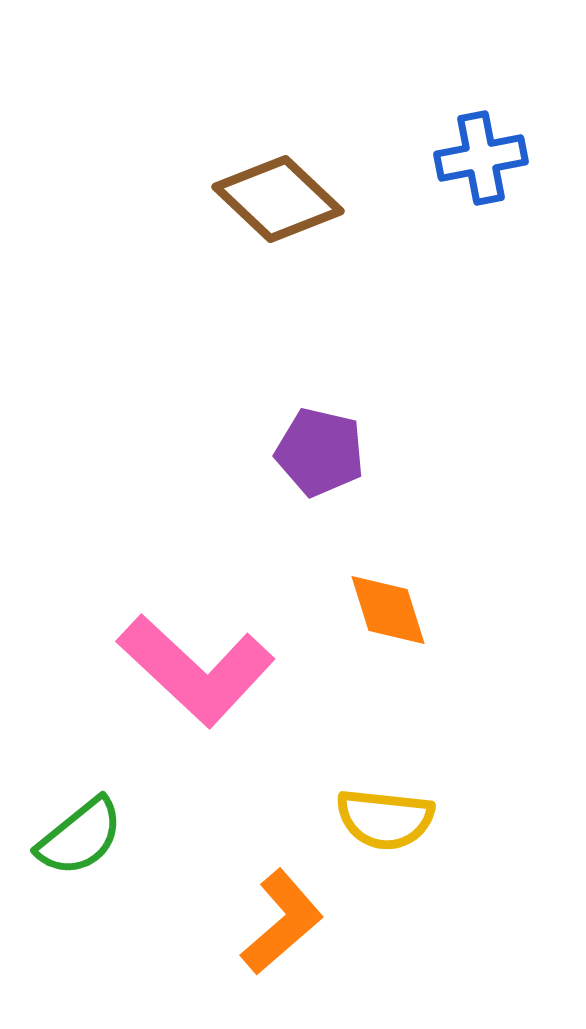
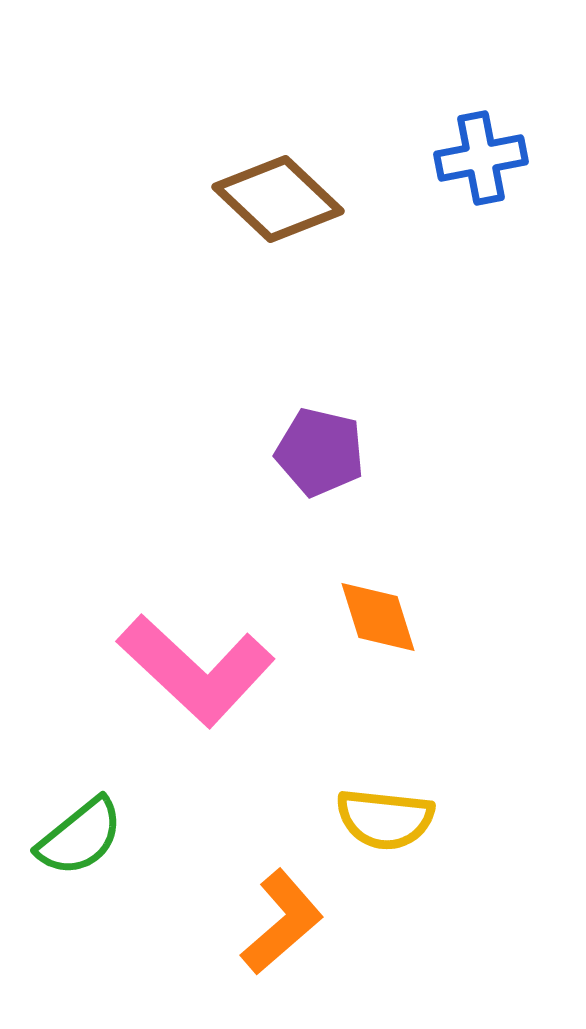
orange diamond: moved 10 px left, 7 px down
